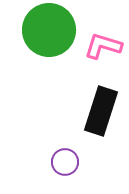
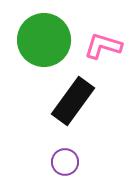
green circle: moved 5 px left, 10 px down
black rectangle: moved 28 px left, 10 px up; rotated 18 degrees clockwise
